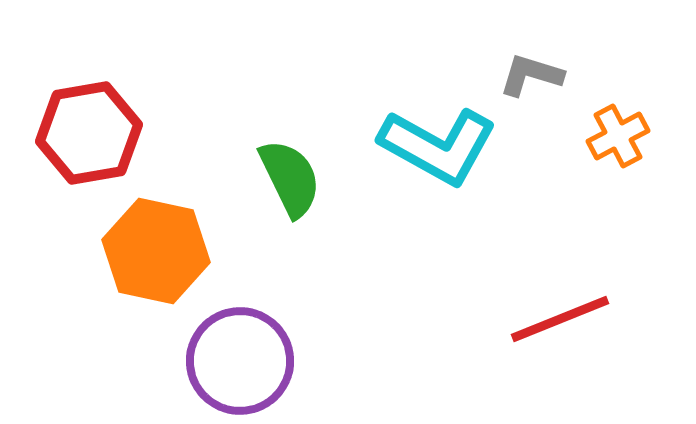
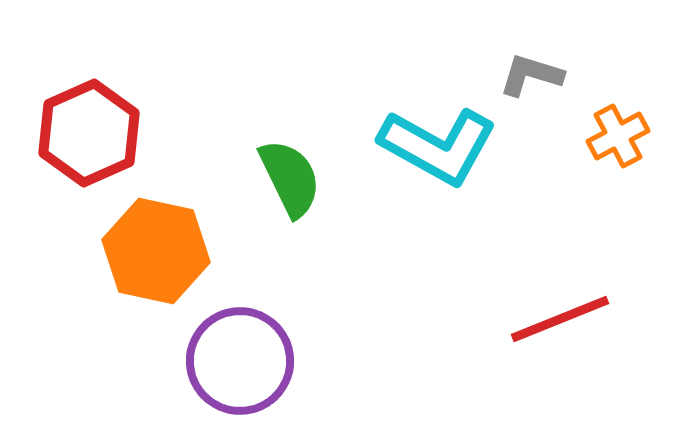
red hexagon: rotated 14 degrees counterclockwise
